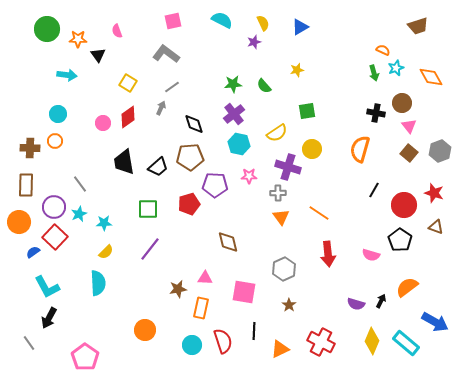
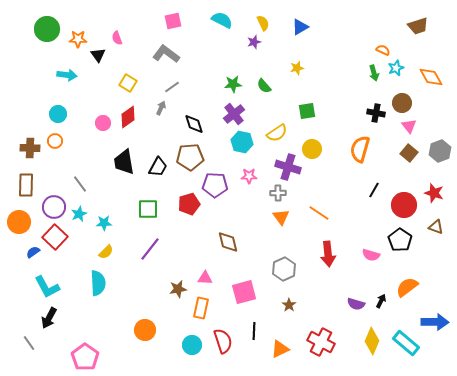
pink semicircle at (117, 31): moved 7 px down
yellow star at (297, 70): moved 2 px up
cyan hexagon at (239, 144): moved 3 px right, 2 px up
black trapezoid at (158, 167): rotated 20 degrees counterclockwise
pink square at (244, 292): rotated 25 degrees counterclockwise
blue arrow at (435, 322): rotated 28 degrees counterclockwise
